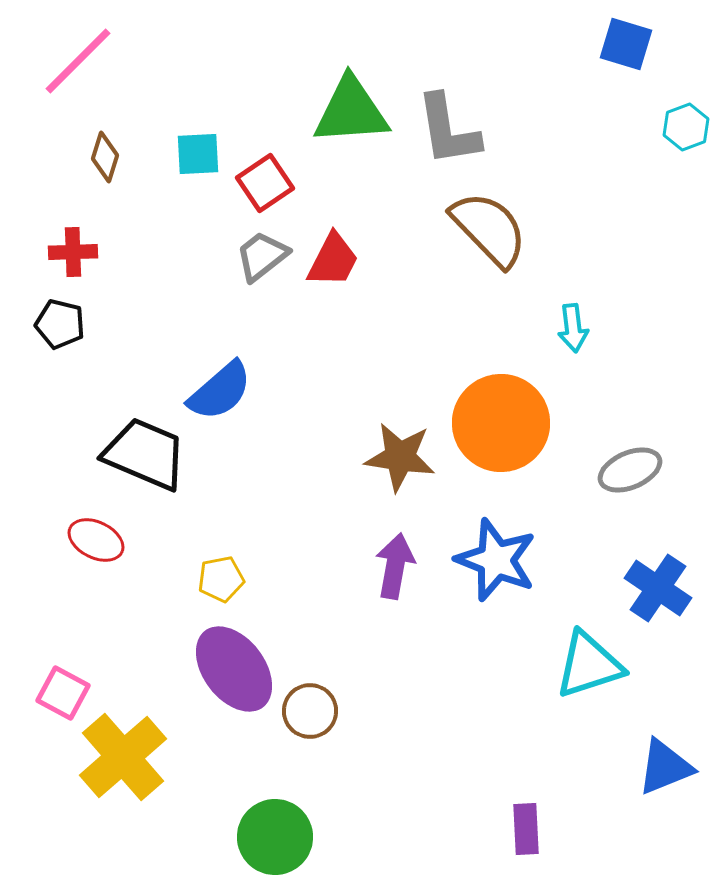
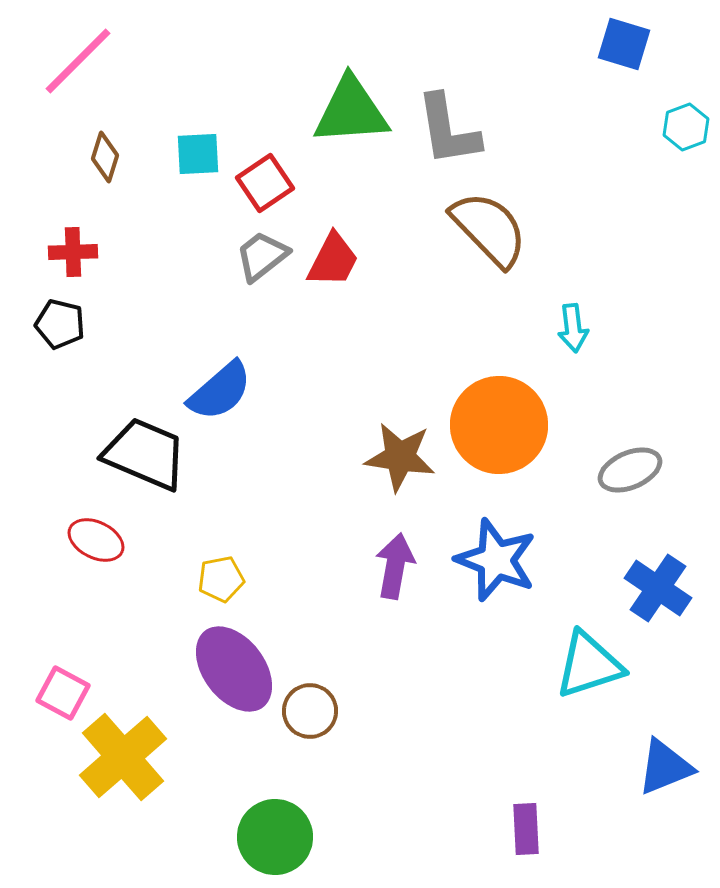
blue square: moved 2 px left
orange circle: moved 2 px left, 2 px down
